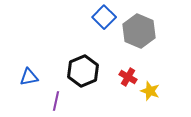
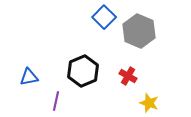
red cross: moved 1 px up
yellow star: moved 1 px left, 12 px down
